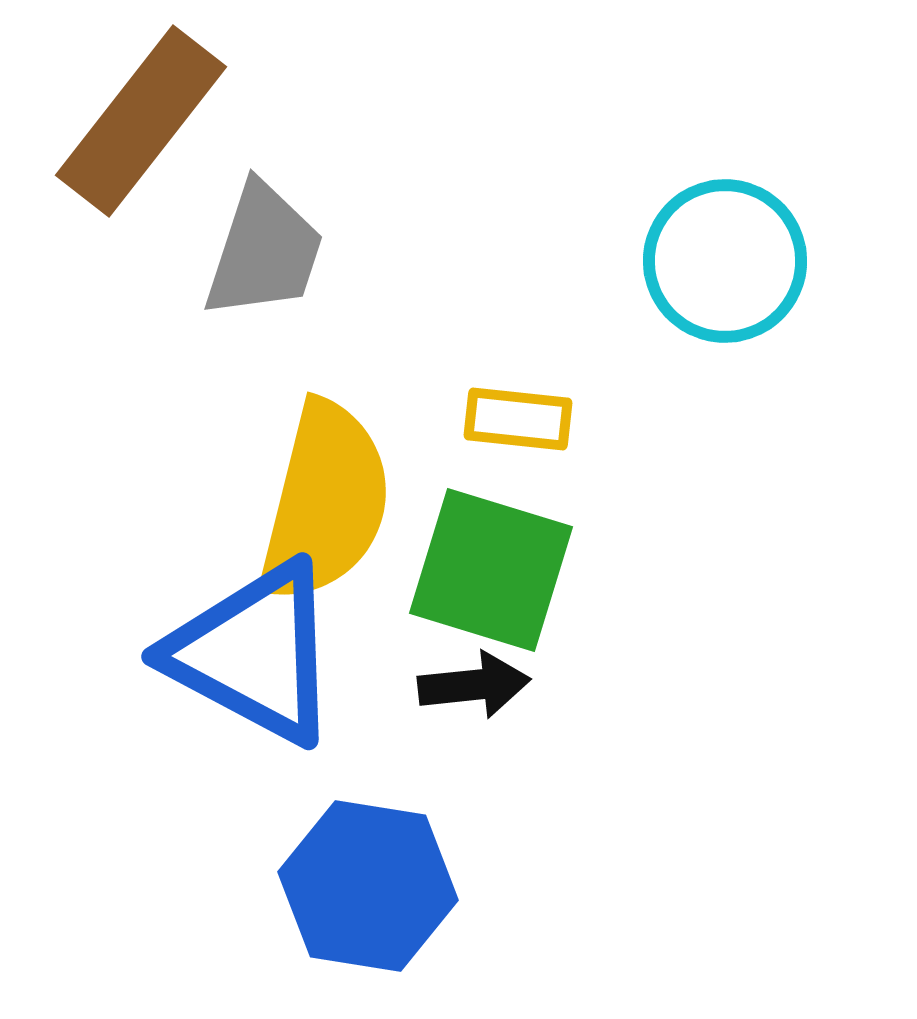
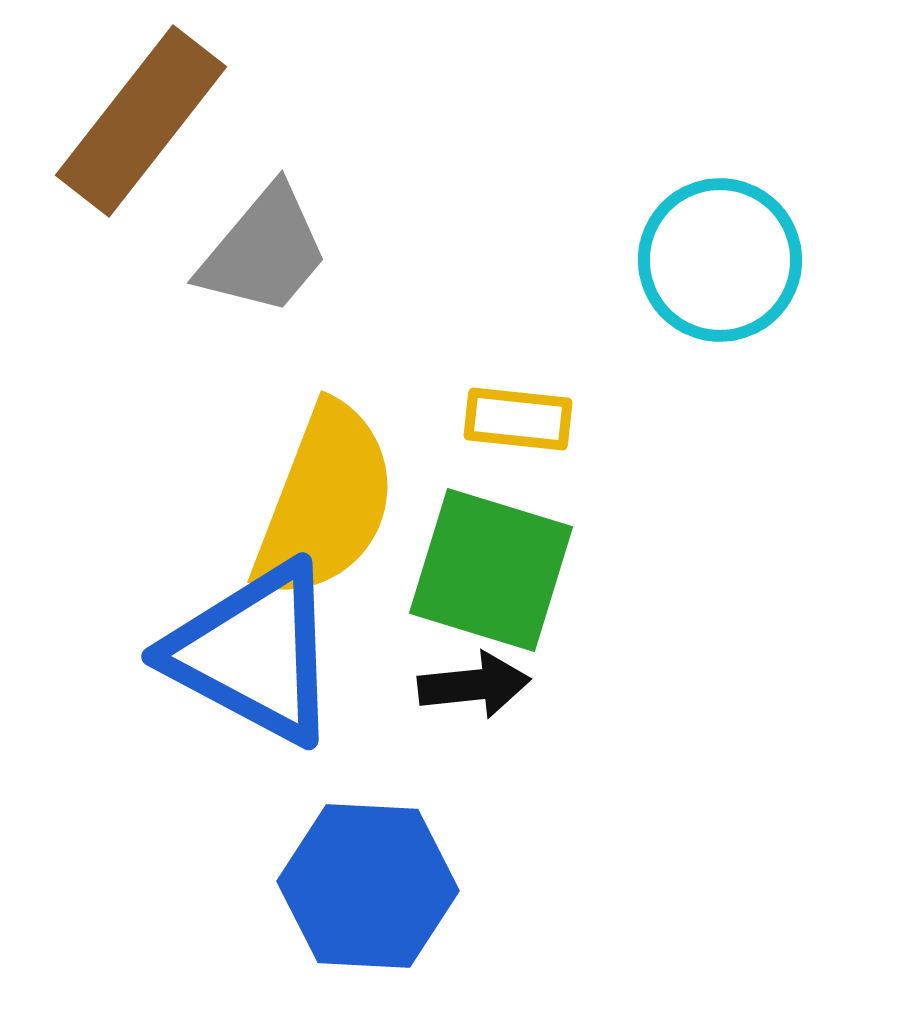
gray trapezoid: rotated 22 degrees clockwise
cyan circle: moved 5 px left, 1 px up
yellow semicircle: rotated 7 degrees clockwise
blue hexagon: rotated 6 degrees counterclockwise
